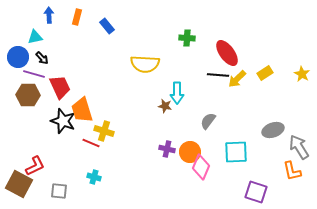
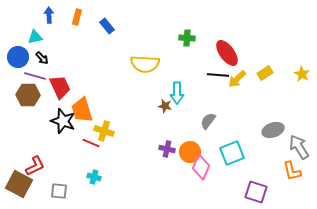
purple line: moved 1 px right, 2 px down
cyan square: moved 4 px left, 1 px down; rotated 20 degrees counterclockwise
